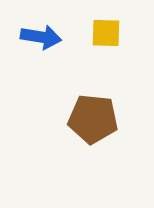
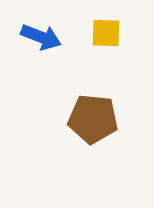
blue arrow: rotated 12 degrees clockwise
